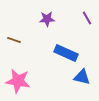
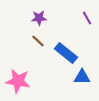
purple star: moved 8 px left, 1 px up
brown line: moved 24 px right, 1 px down; rotated 24 degrees clockwise
blue rectangle: rotated 15 degrees clockwise
blue triangle: rotated 12 degrees counterclockwise
